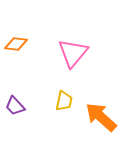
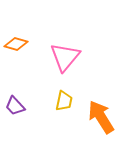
orange diamond: rotated 10 degrees clockwise
pink triangle: moved 8 px left, 4 px down
orange arrow: rotated 16 degrees clockwise
